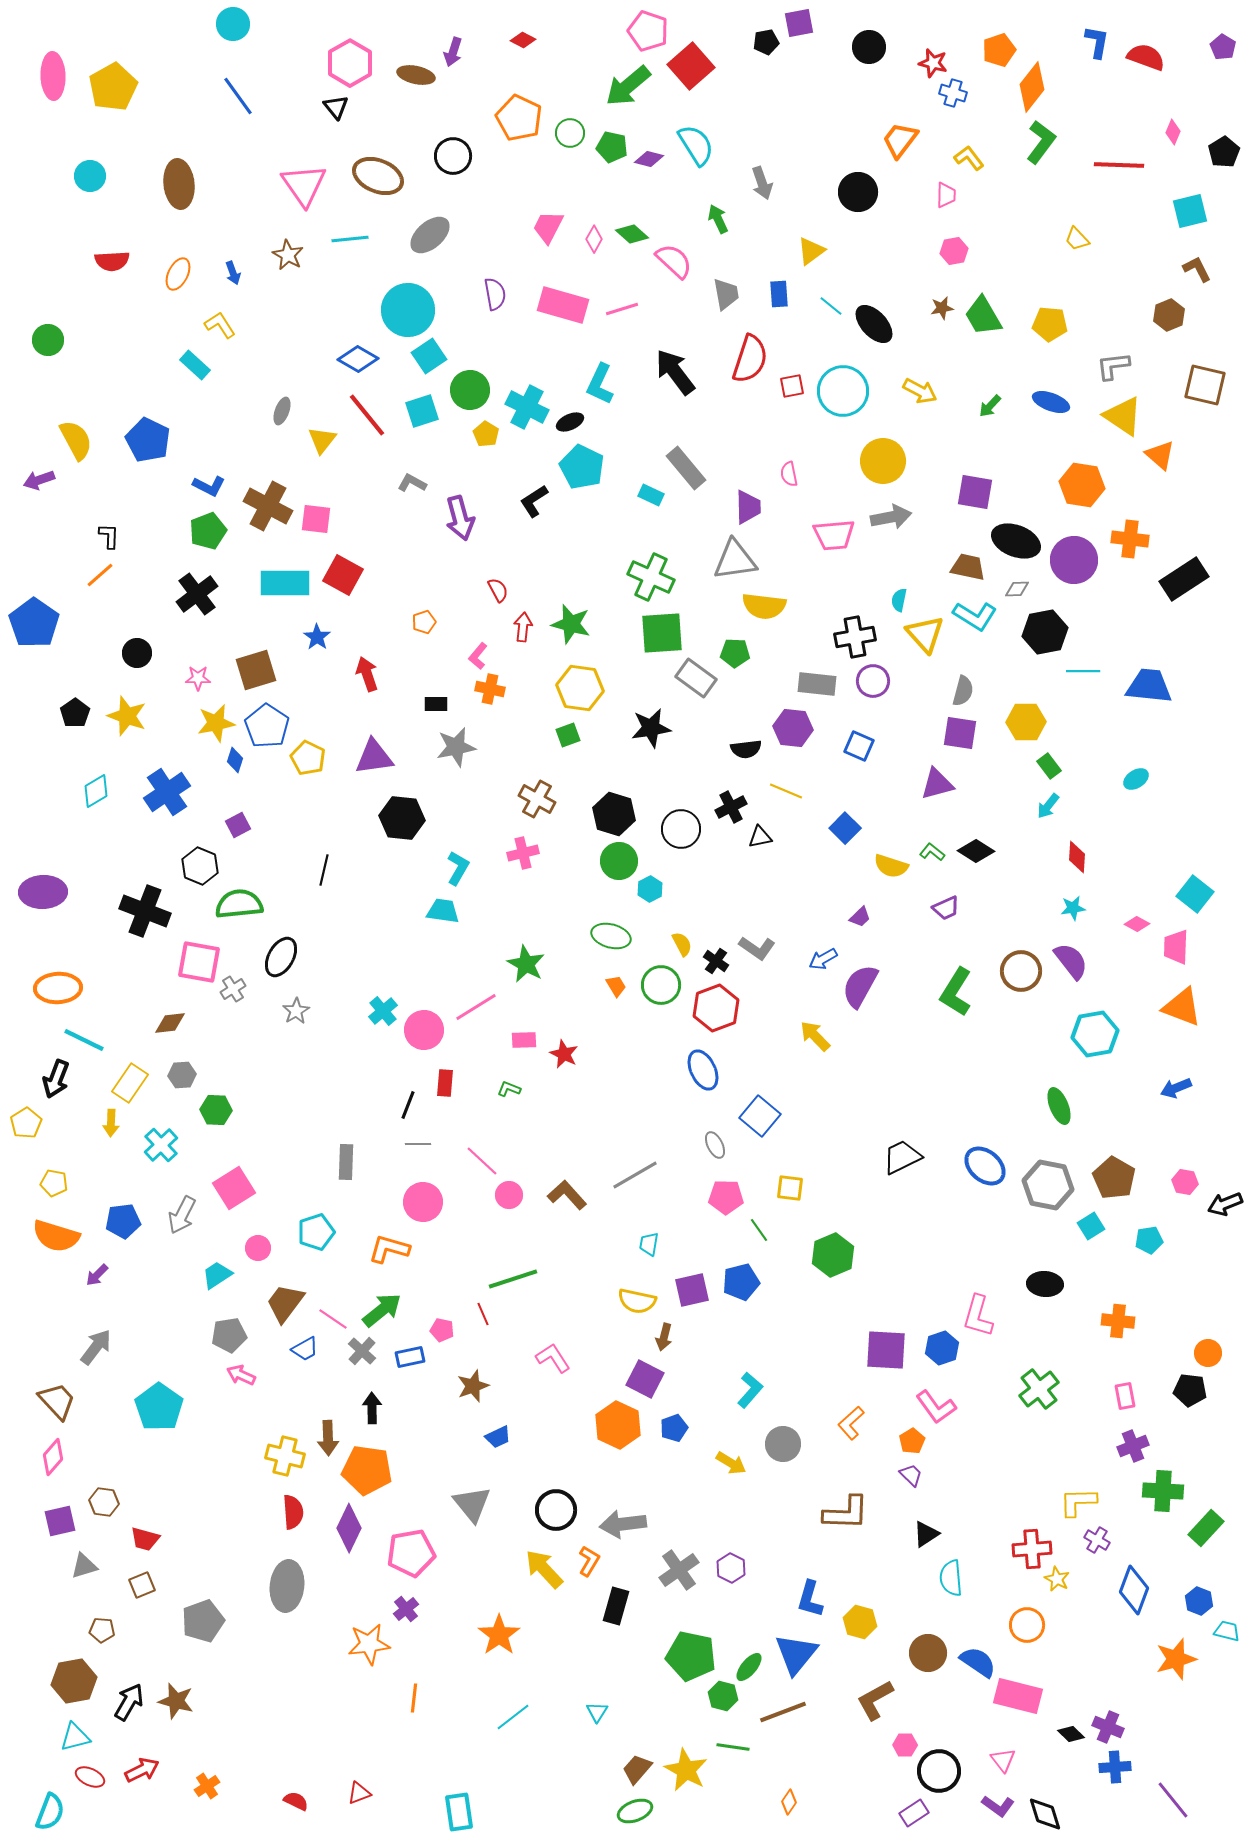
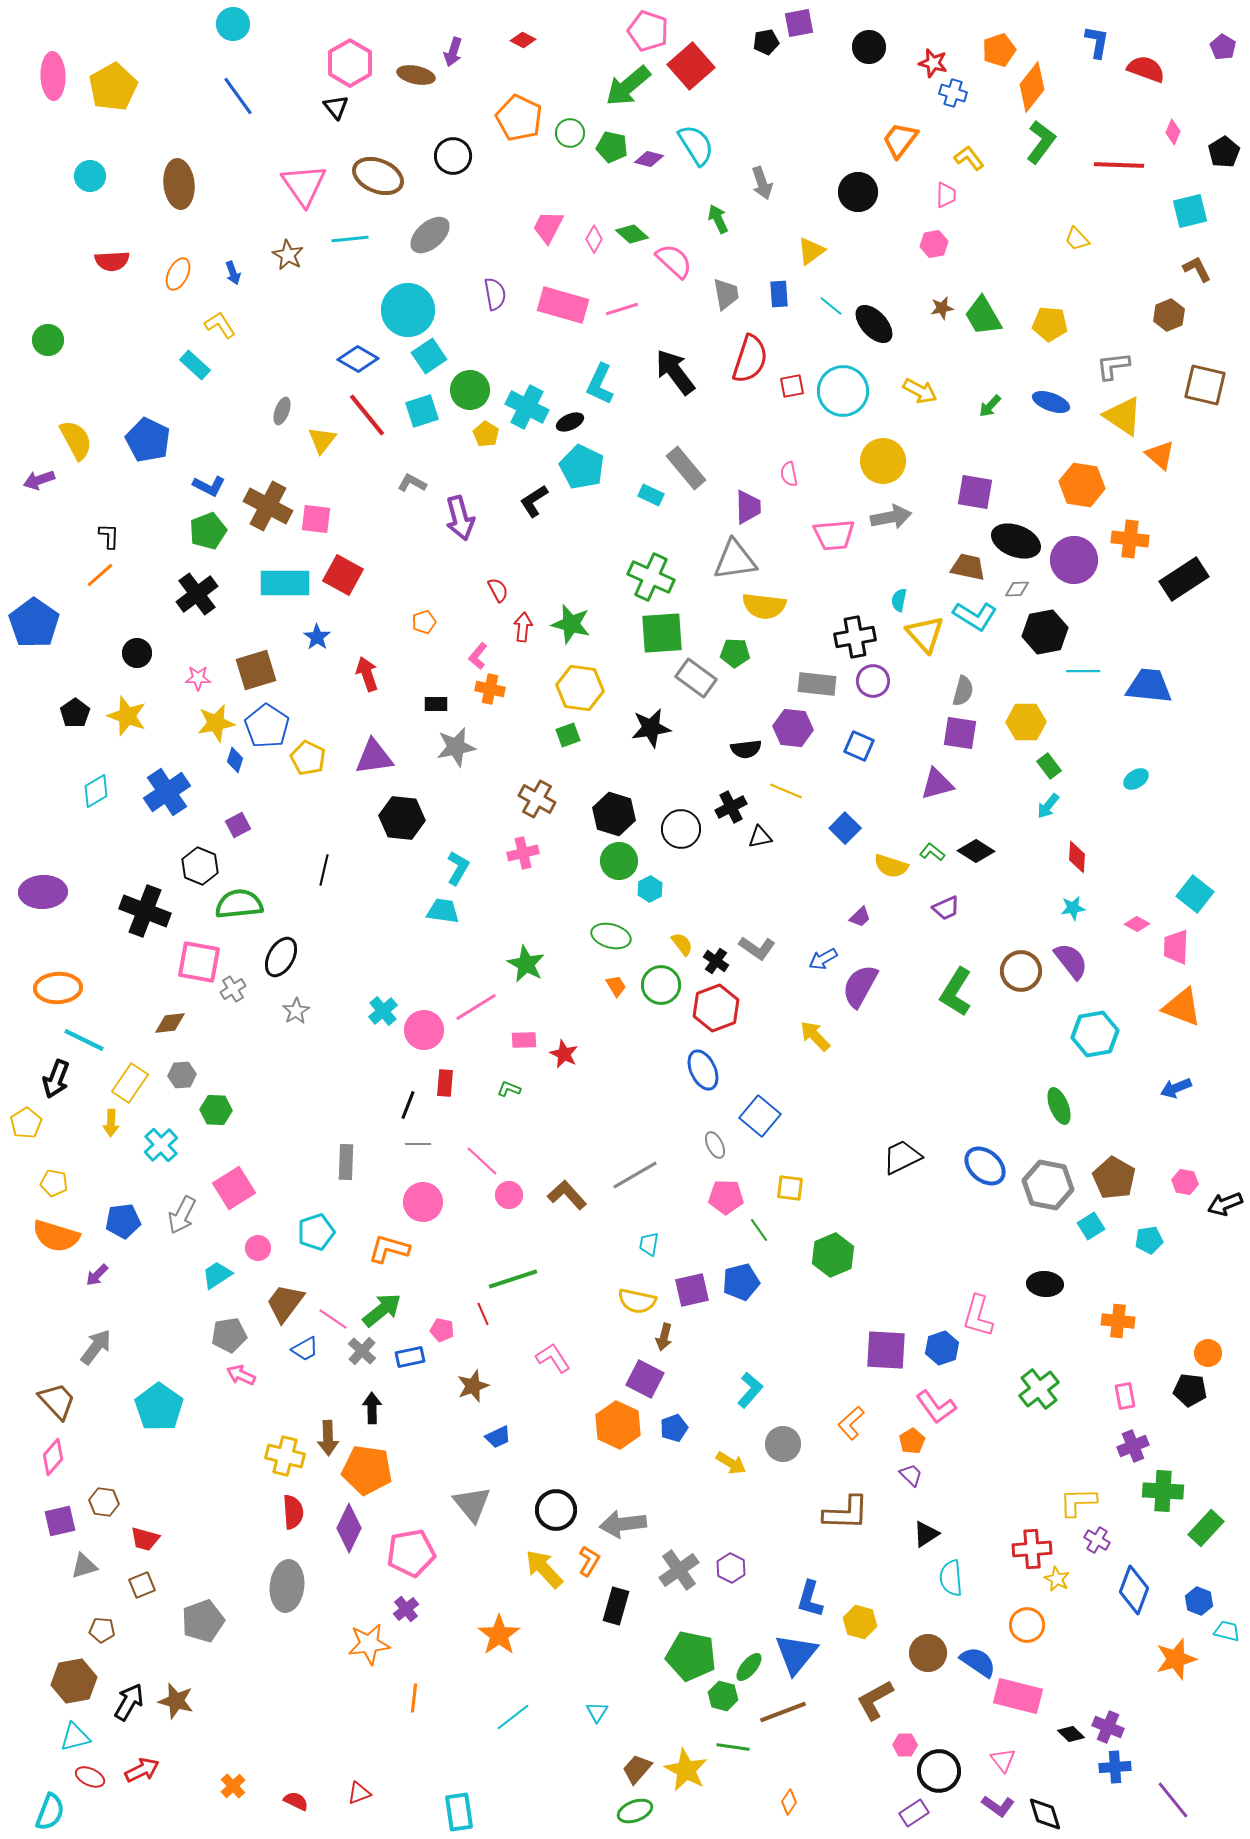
red semicircle at (1146, 57): moved 12 px down
pink hexagon at (954, 251): moved 20 px left, 7 px up
yellow semicircle at (682, 944): rotated 10 degrees counterclockwise
orange cross at (207, 1786): moved 26 px right; rotated 10 degrees counterclockwise
